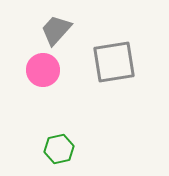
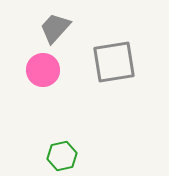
gray trapezoid: moved 1 px left, 2 px up
green hexagon: moved 3 px right, 7 px down
